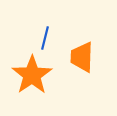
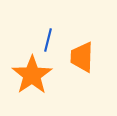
blue line: moved 3 px right, 2 px down
